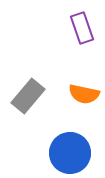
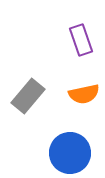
purple rectangle: moved 1 px left, 12 px down
orange semicircle: rotated 24 degrees counterclockwise
